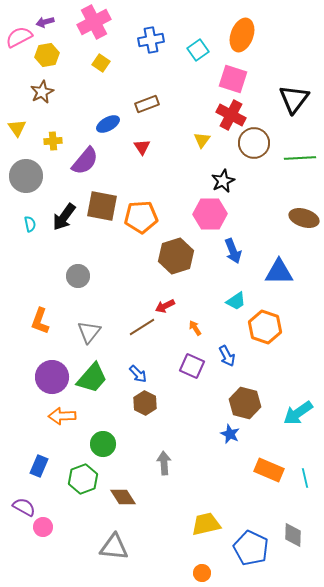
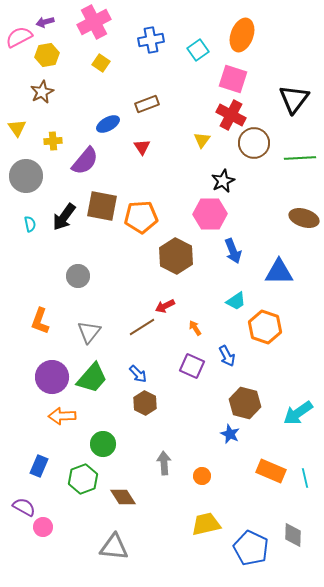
brown hexagon at (176, 256): rotated 16 degrees counterclockwise
orange rectangle at (269, 470): moved 2 px right, 1 px down
orange circle at (202, 573): moved 97 px up
